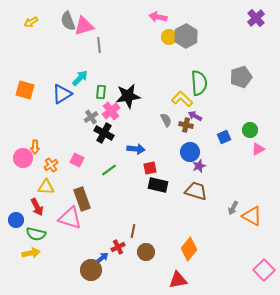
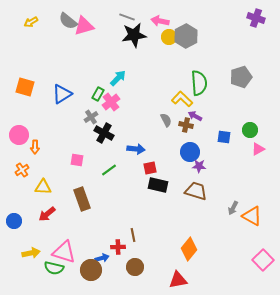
pink arrow at (158, 17): moved 2 px right, 4 px down
purple cross at (256, 18): rotated 30 degrees counterclockwise
gray semicircle at (68, 21): rotated 30 degrees counterclockwise
gray line at (99, 45): moved 28 px right, 28 px up; rotated 63 degrees counterclockwise
cyan arrow at (80, 78): moved 38 px right
orange square at (25, 90): moved 3 px up
green rectangle at (101, 92): moved 3 px left, 2 px down; rotated 24 degrees clockwise
black star at (128, 96): moved 6 px right, 61 px up
pink cross at (111, 111): moved 9 px up
blue square at (224, 137): rotated 32 degrees clockwise
pink circle at (23, 158): moved 4 px left, 23 px up
pink square at (77, 160): rotated 16 degrees counterclockwise
orange cross at (51, 165): moved 29 px left, 5 px down
purple star at (199, 166): rotated 24 degrees clockwise
yellow triangle at (46, 187): moved 3 px left
red arrow at (37, 207): moved 10 px right, 7 px down; rotated 78 degrees clockwise
pink triangle at (70, 218): moved 6 px left, 34 px down
blue circle at (16, 220): moved 2 px left, 1 px down
brown line at (133, 231): moved 4 px down; rotated 24 degrees counterclockwise
green semicircle at (36, 234): moved 18 px right, 34 px down
red cross at (118, 247): rotated 24 degrees clockwise
brown circle at (146, 252): moved 11 px left, 15 px down
blue arrow at (102, 258): rotated 24 degrees clockwise
pink square at (264, 270): moved 1 px left, 10 px up
